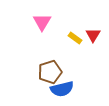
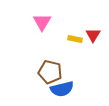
yellow rectangle: moved 1 px down; rotated 24 degrees counterclockwise
brown pentagon: rotated 30 degrees clockwise
